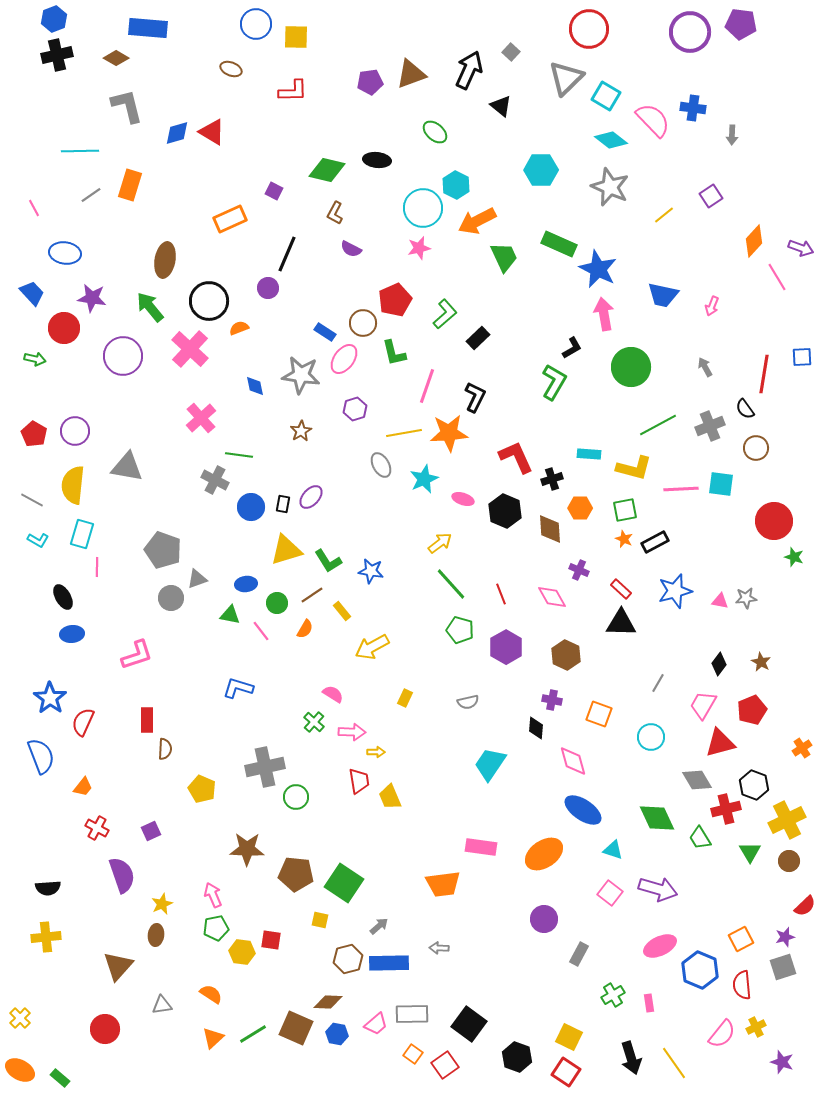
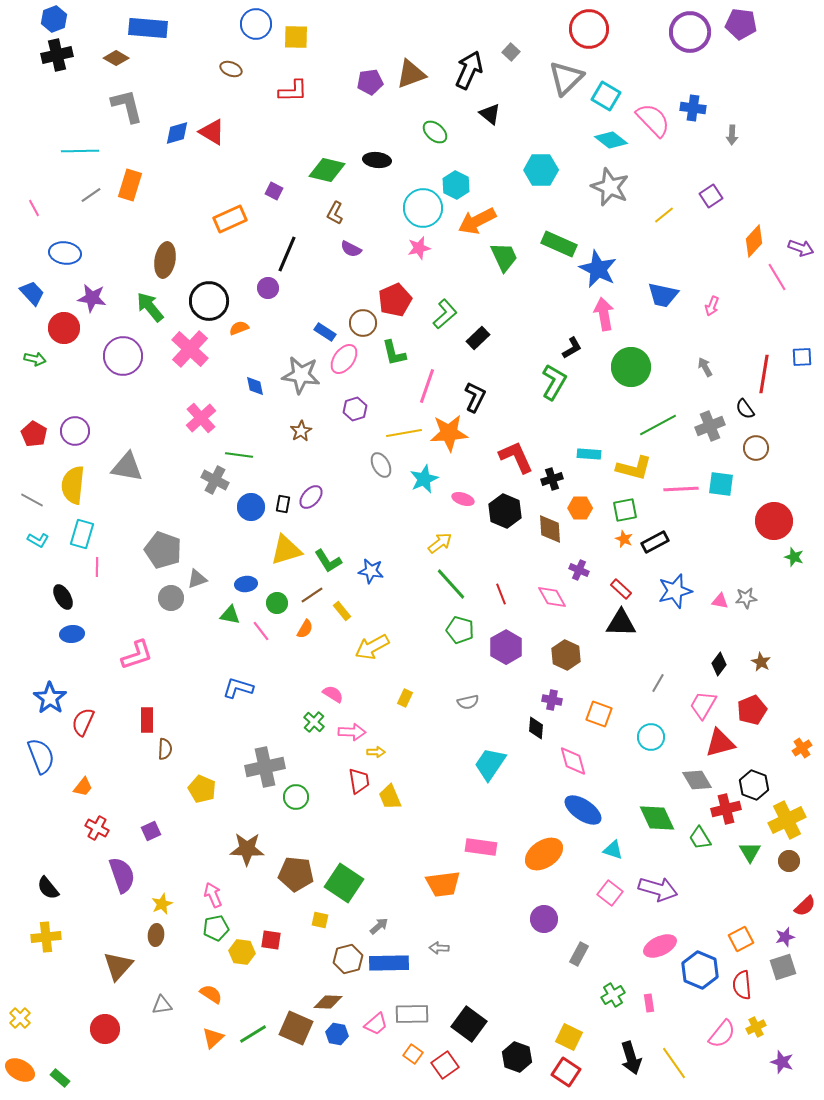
black triangle at (501, 106): moved 11 px left, 8 px down
black semicircle at (48, 888): rotated 55 degrees clockwise
